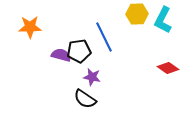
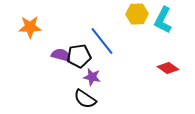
blue line: moved 2 px left, 4 px down; rotated 12 degrees counterclockwise
black pentagon: moved 5 px down
